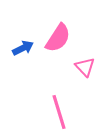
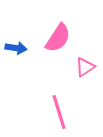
blue arrow: moved 7 px left; rotated 35 degrees clockwise
pink triangle: rotated 40 degrees clockwise
